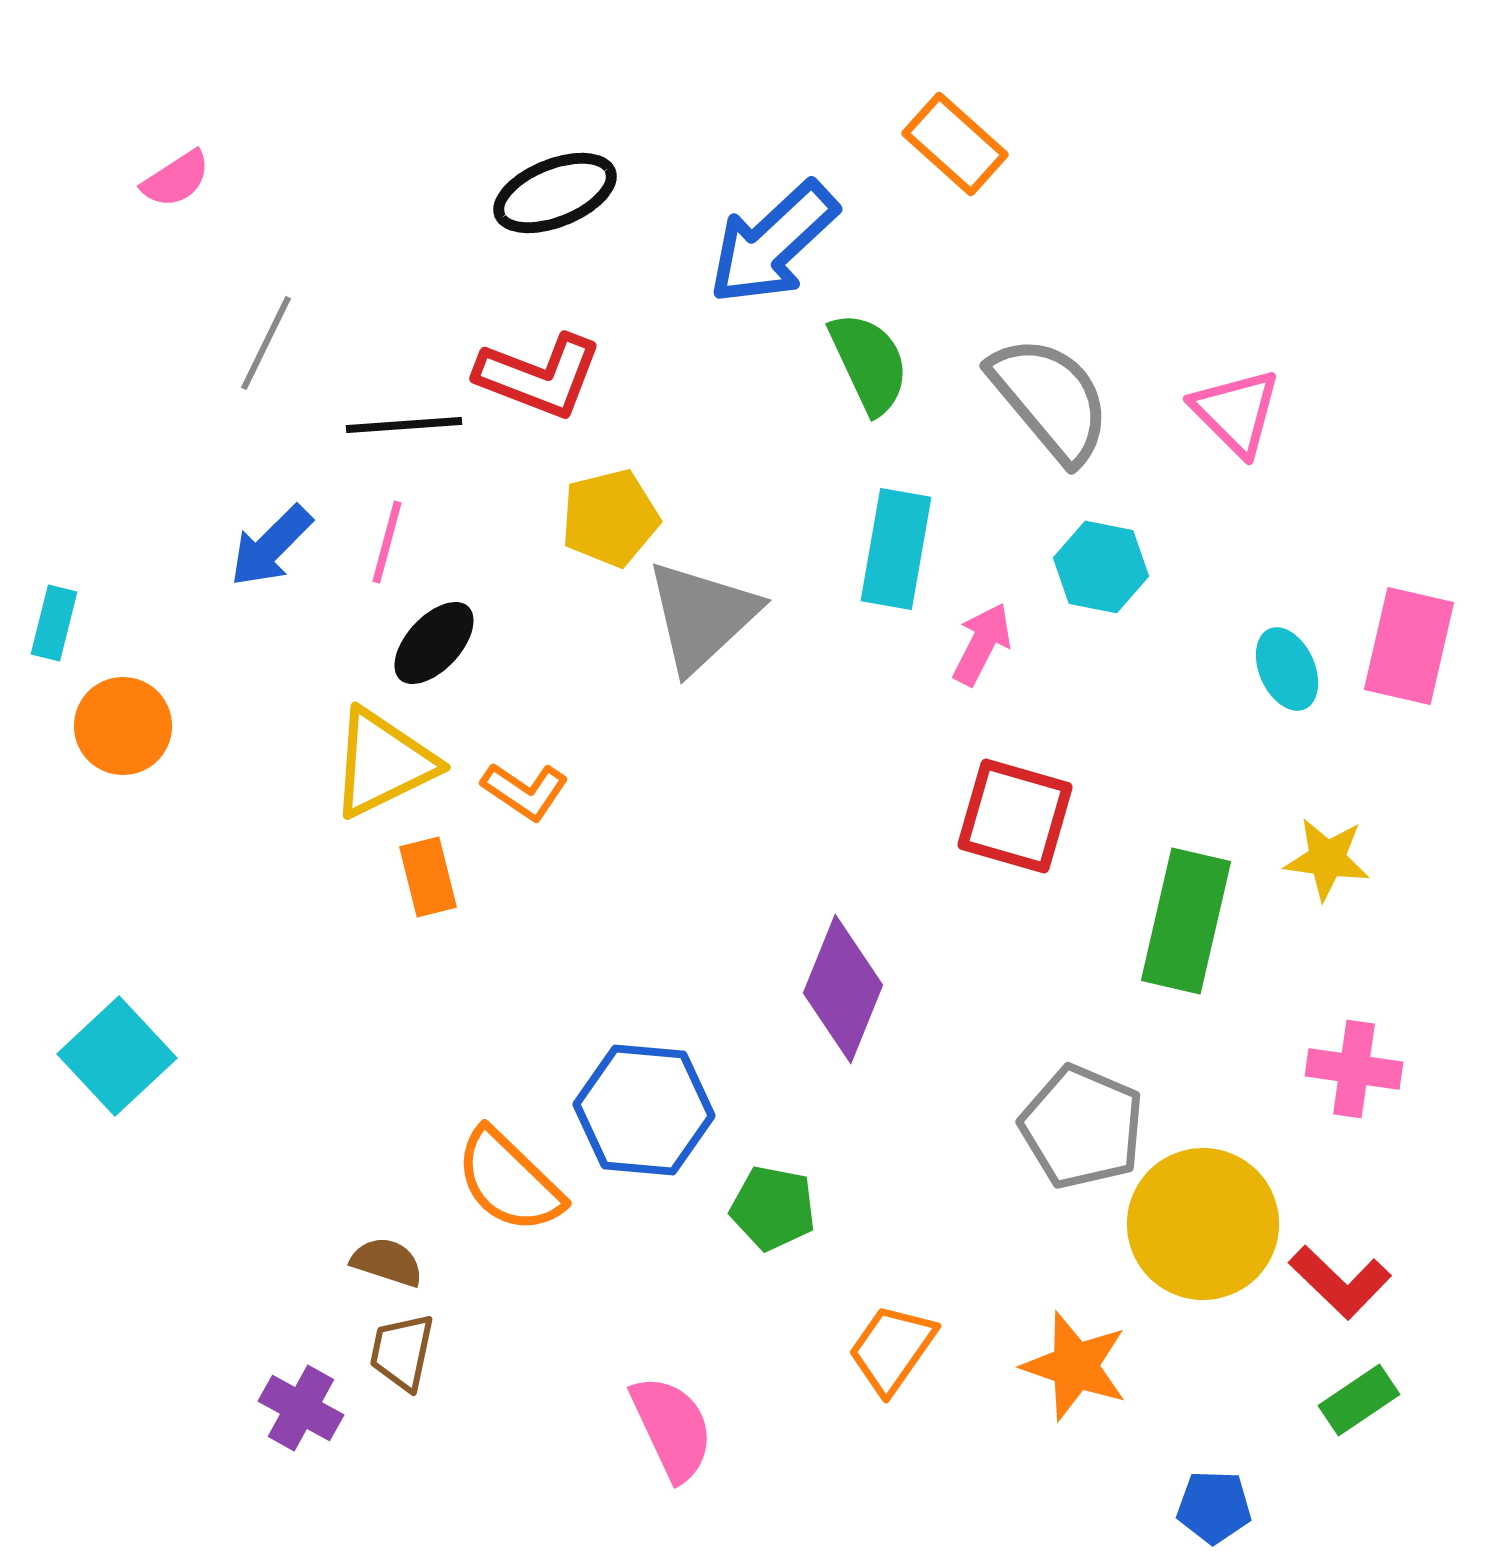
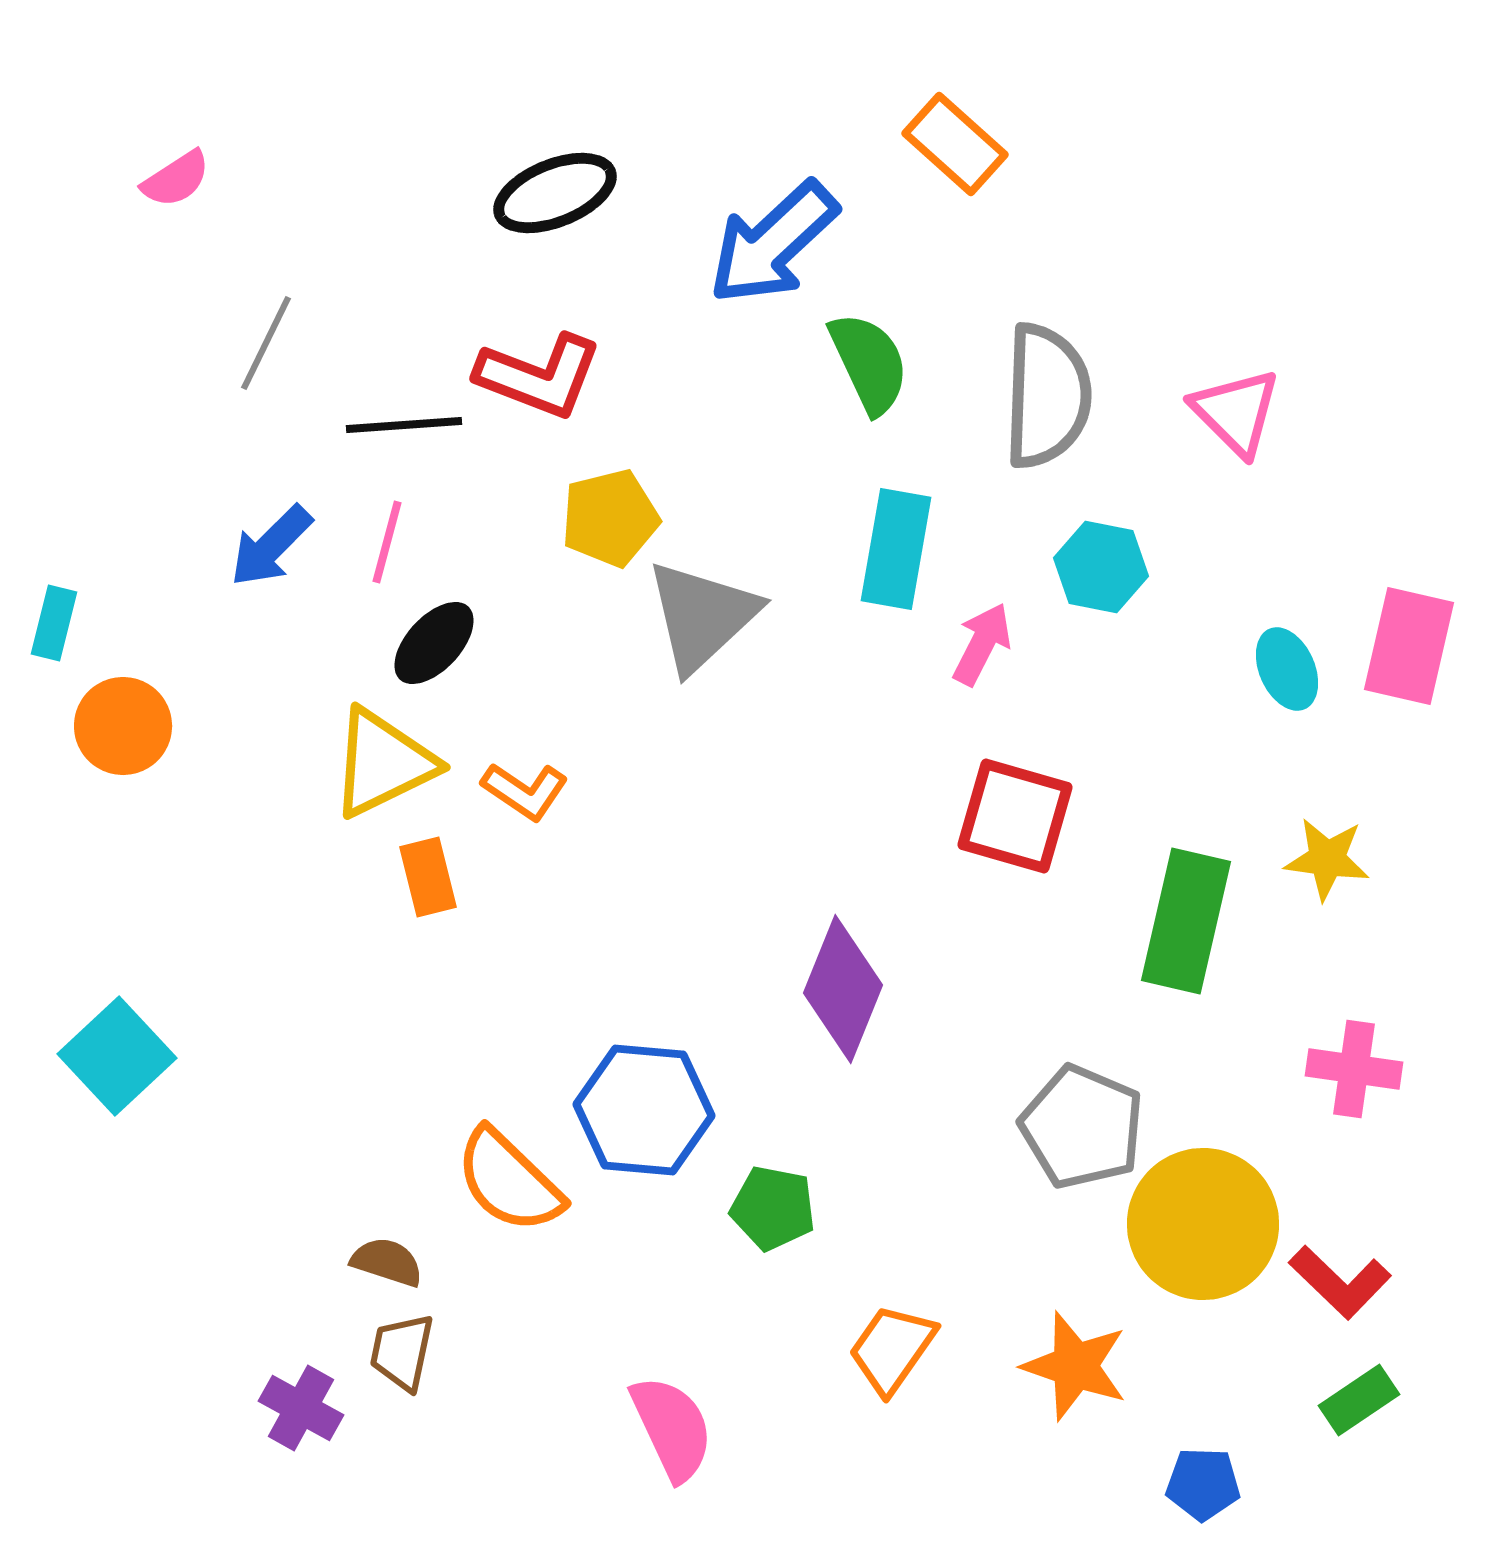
gray semicircle at (1050, 399): moved 3 px left, 3 px up; rotated 42 degrees clockwise
blue pentagon at (1214, 1507): moved 11 px left, 23 px up
